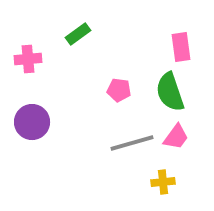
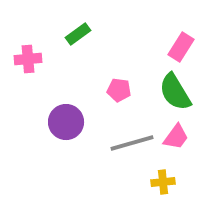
pink rectangle: rotated 40 degrees clockwise
green semicircle: moved 5 px right; rotated 12 degrees counterclockwise
purple circle: moved 34 px right
